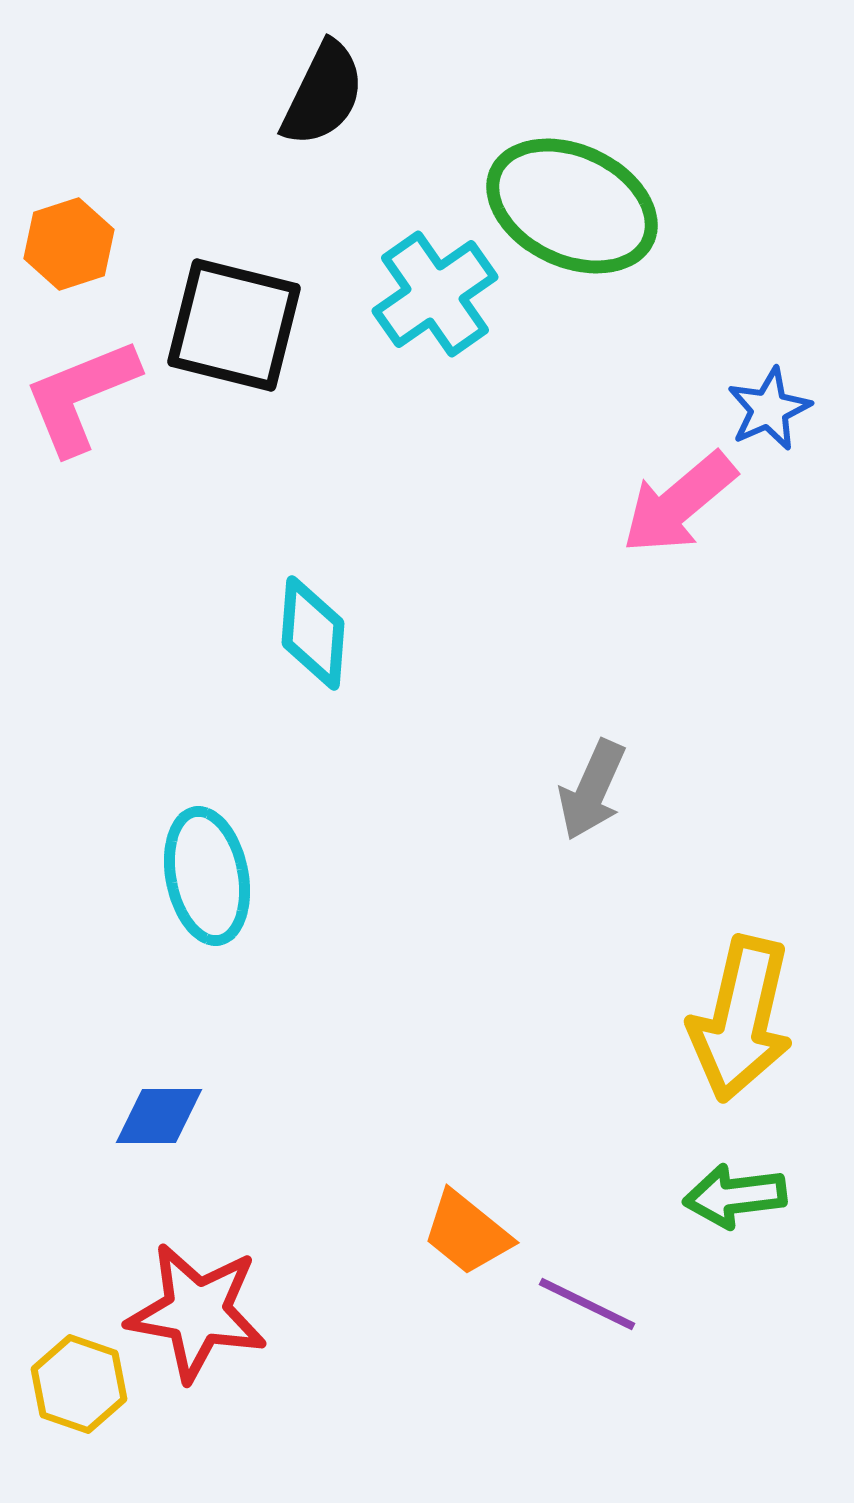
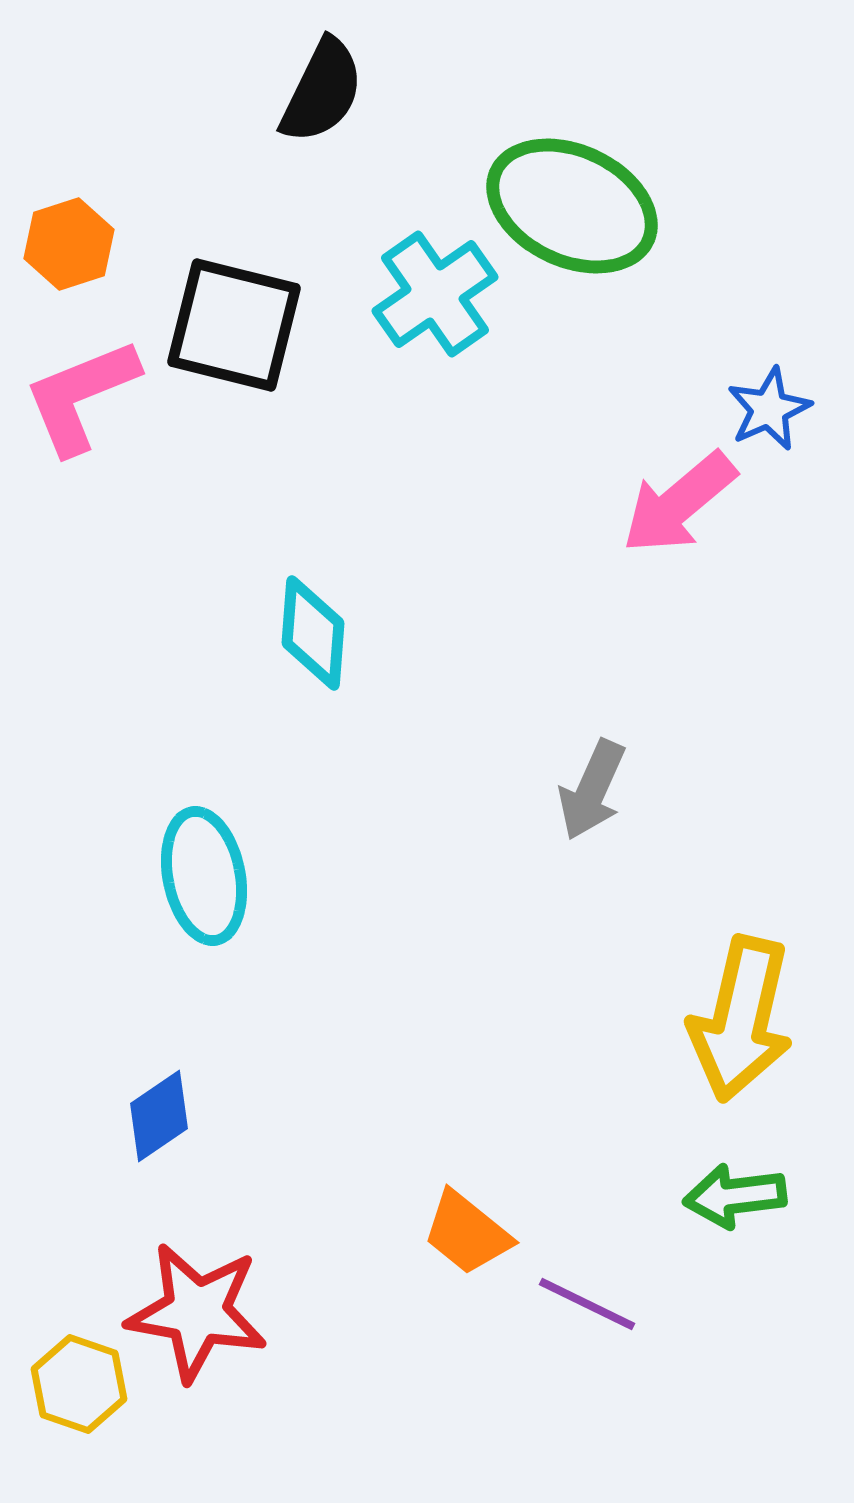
black semicircle: moved 1 px left, 3 px up
cyan ellipse: moved 3 px left
blue diamond: rotated 34 degrees counterclockwise
